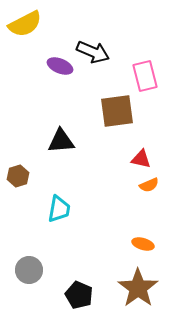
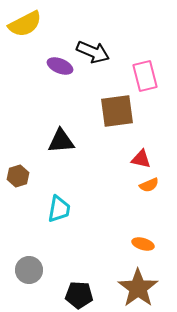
black pentagon: rotated 20 degrees counterclockwise
